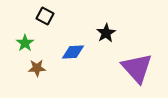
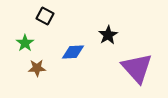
black star: moved 2 px right, 2 px down
